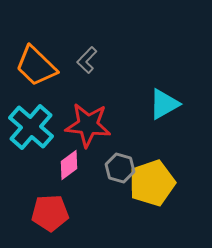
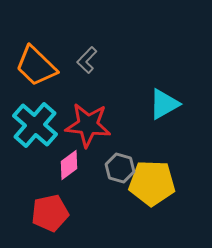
cyan cross: moved 4 px right, 2 px up
yellow pentagon: rotated 21 degrees clockwise
red pentagon: rotated 9 degrees counterclockwise
